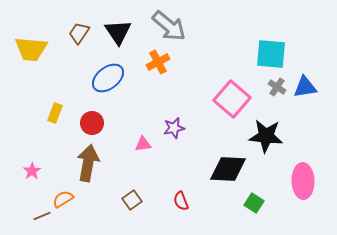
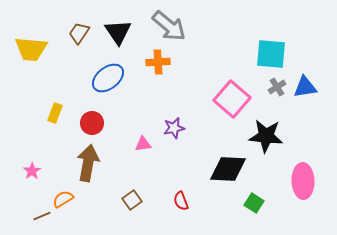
orange cross: rotated 25 degrees clockwise
gray cross: rotated 24 degrees clockwise
